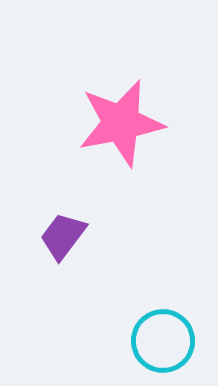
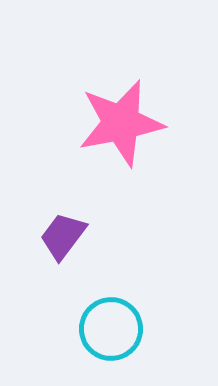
cyan circle: moved 52 px left, 12 px up
